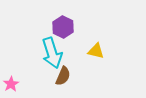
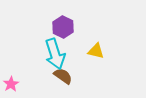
cyan arrow: moved 3 px right, 1 px down
brown semicircle: rotated 78 degrees counterclockwise
